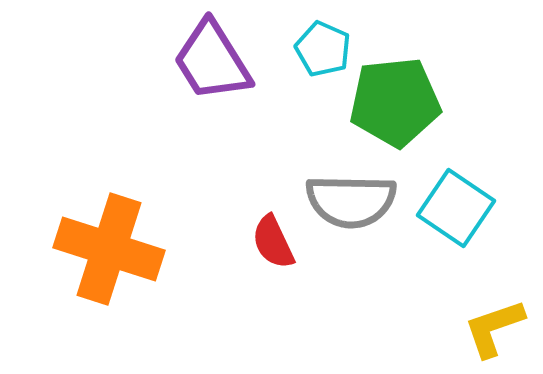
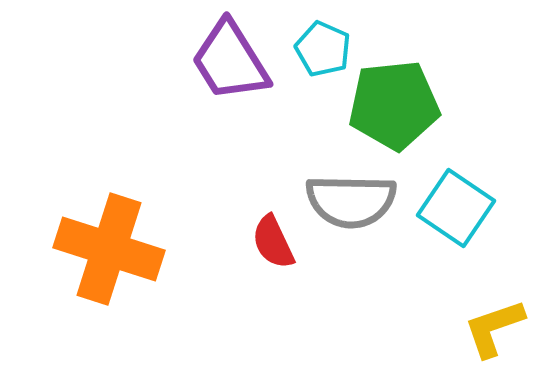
purple trapezoid: moved 18 px right
green pentagon: moved 1 px left, 3 px down
